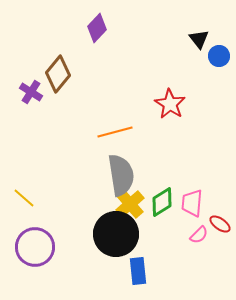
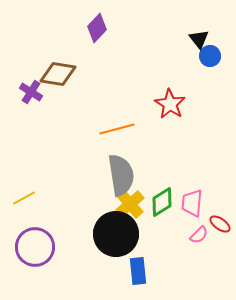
blue circle: moved 9 px left
brown diamond: rotated 60 degrees clockwise
orange line: moved 2 px right, 3 px up
yellow line: rotated 70 degrees counterclockwise
